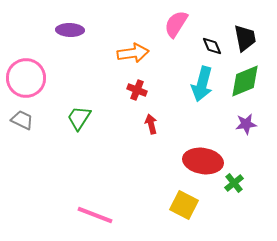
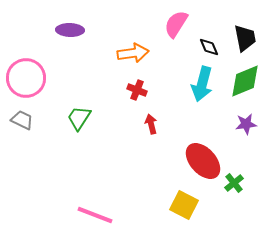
black diamond: moved 3 px left, 1 px down
red ellipse: rotated 39 degrees clockwise
